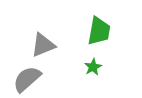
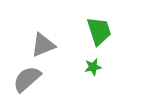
green trapezoid: rotated 28 degrees counterclockwise
green star: rotated 18 degrees clockwise
